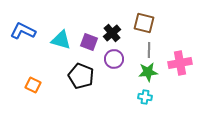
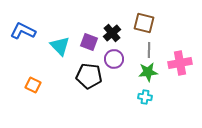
cyan triangle: moved 1 px left, 6 px down; rotated 30 degrees clockwise
black pentagon: moved 8 px right; rotated 15 degrees counterclockwise
